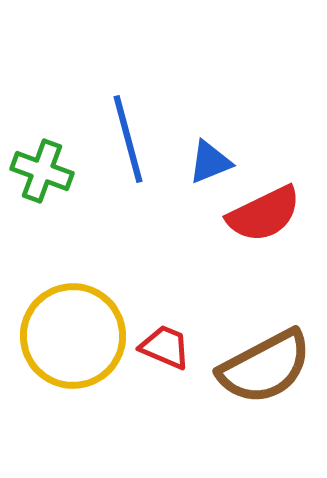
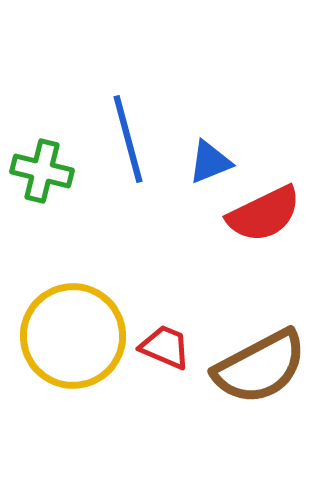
green cross: rotated 6 degrees counterclockwise
brown semicircle: moved 5 px left
